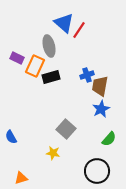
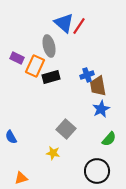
red line: moved 4 px up
brown trapezoid: moved 2 px left; rotated 20 degrees counterclockwise
